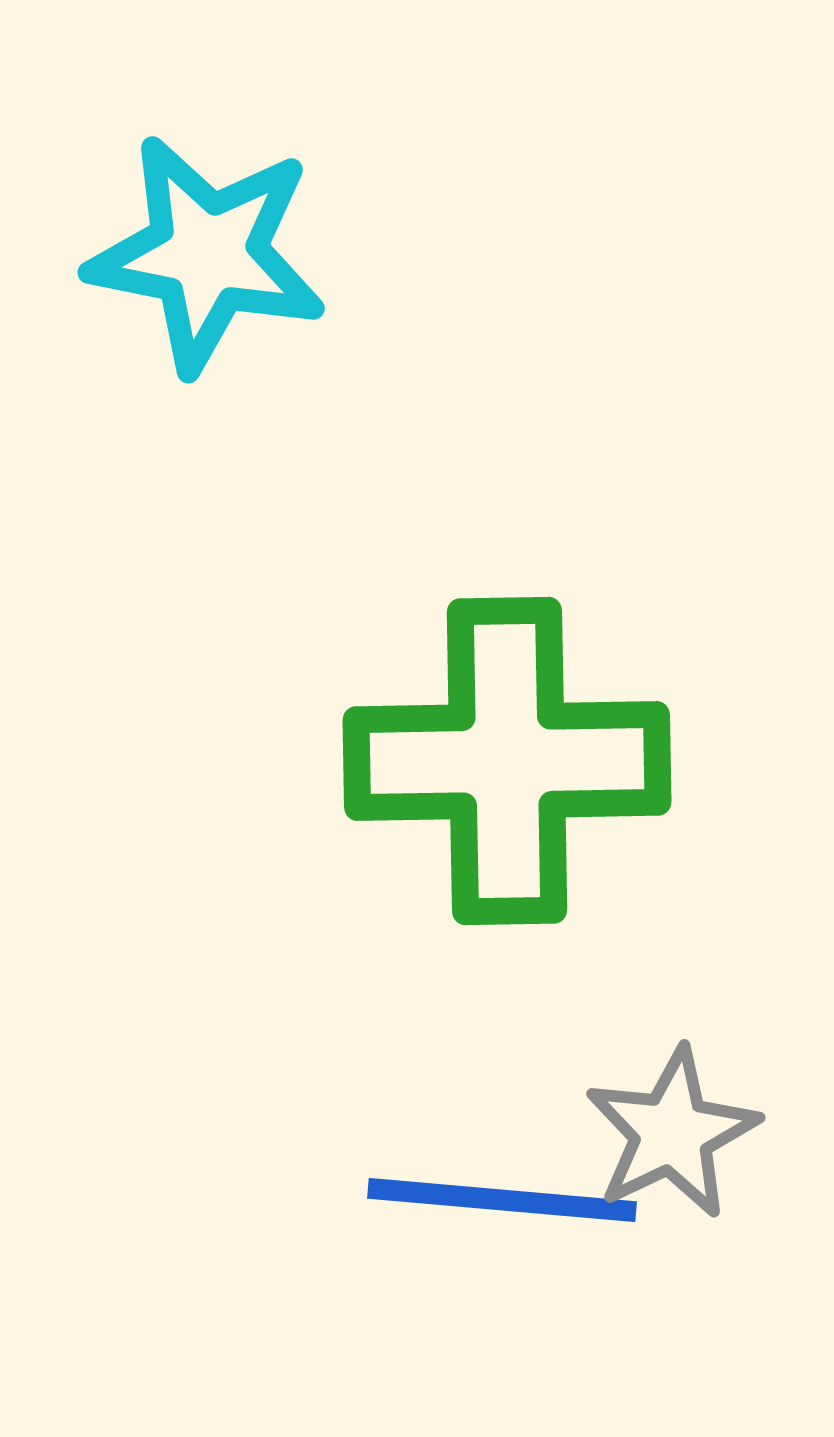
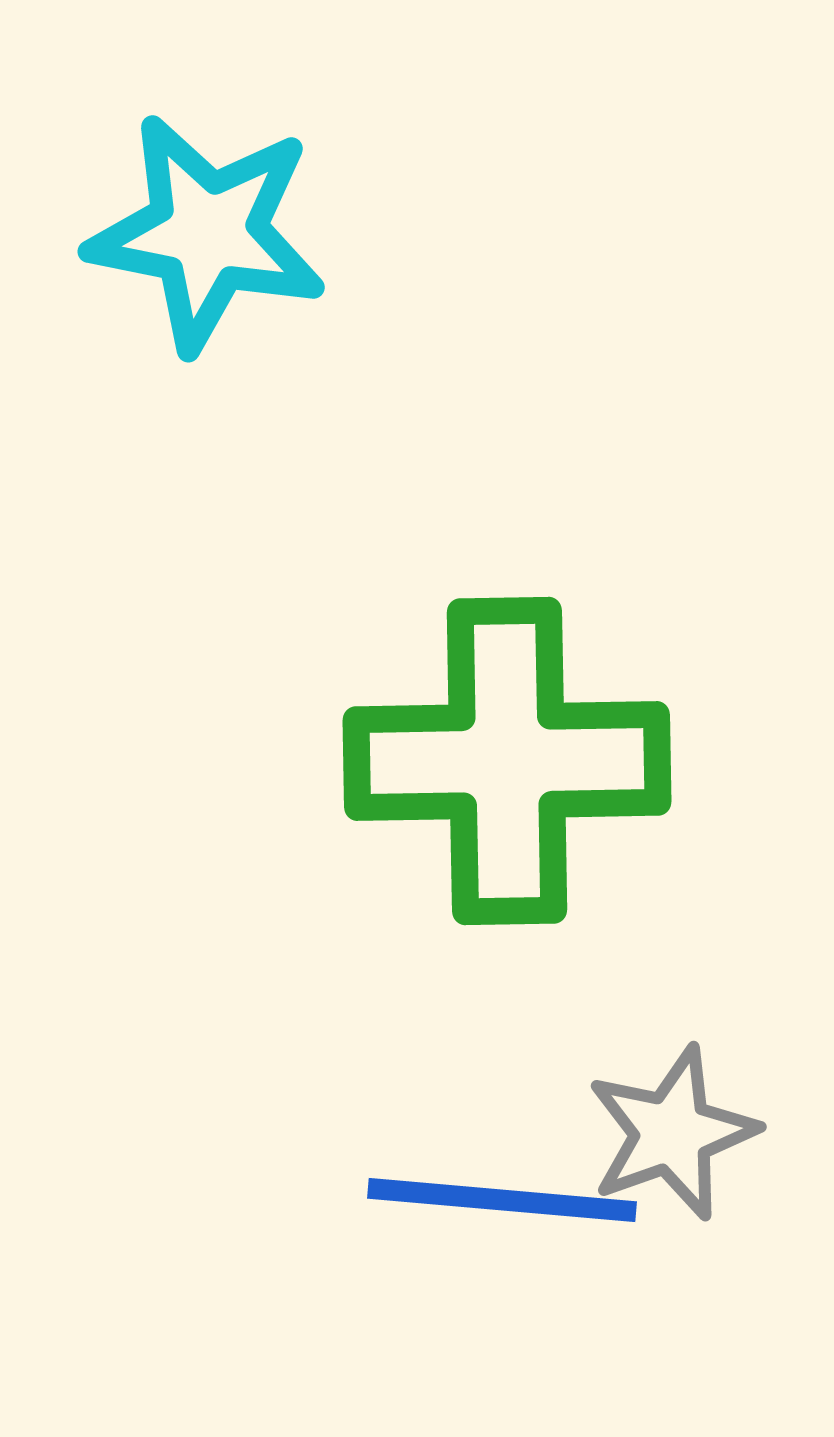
cyan star: moved 21 px up
gray star: rotated 6 degrees clockwise
